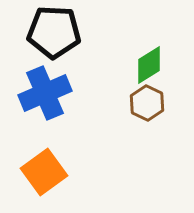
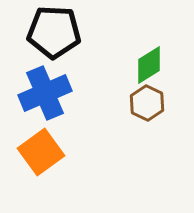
orange square: moved 3 px left, 20 px up
